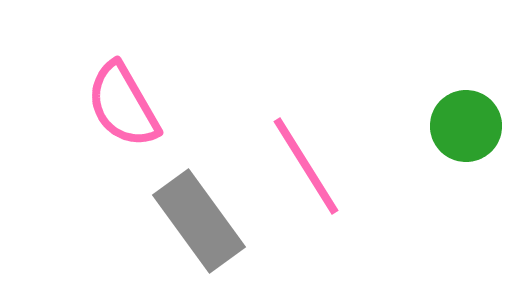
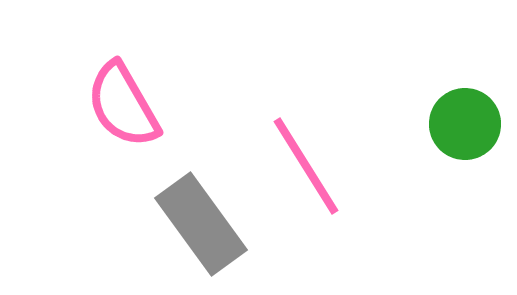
green circle: moved 1 px left, 2 px up
gray rectangle: moved 2 px right, 3 px down
